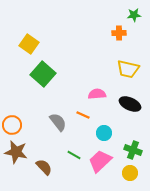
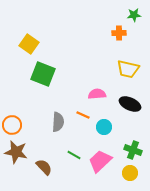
green square: rotated 20 degrees counterclockwise
gray semicircle: rotated 42 degrees clockwise
cyan circle: moved 6 px up
